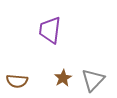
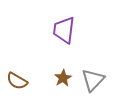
purple trapezoid: moved 14 px right
brown semicircle: rotated 25 degrees clockwise
